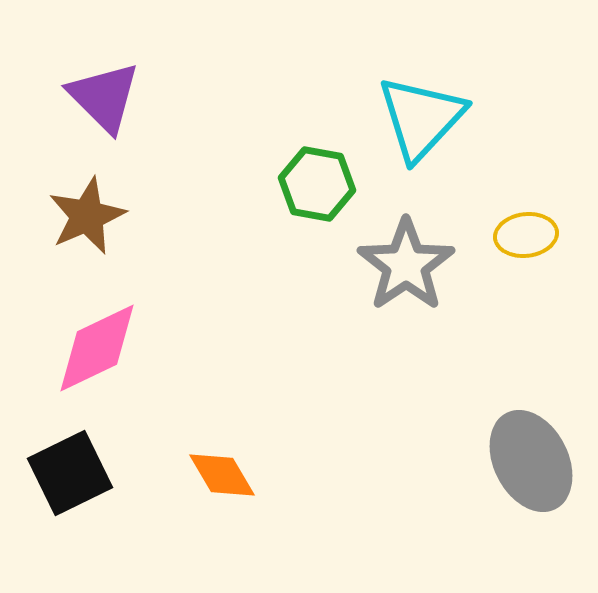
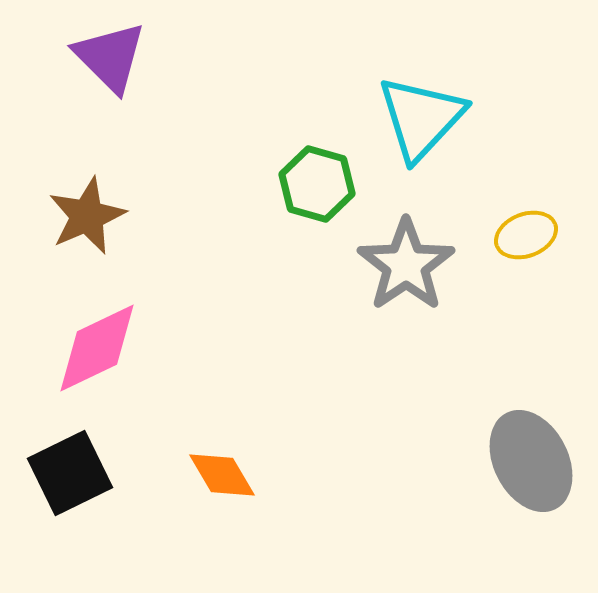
purple triangle: moved 6 px right, 40 px up
green hexagon: rotated 6 degrees clockwise
yellow ellipse: rotated 14 degrees counterclockwise
